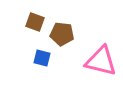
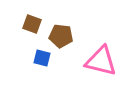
brown square: moved 3 px left, 2 px down
brown pentagon: moved 1 px left, 2 px down
